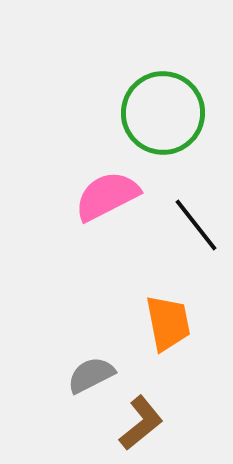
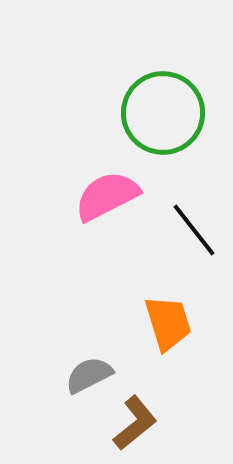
black line: moved 2 px left, 5 px down
orange trapezoid: rotated 6 degrees counterclockwise
gray semicircle: moved 2 px left
brown L-shape: moved 6 px left
